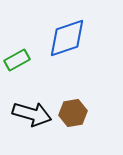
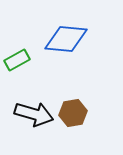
blue diamond: moved 1 px left, 1 px down; rotated 24 degrees clockwise
black arrow: moved 2 px right
